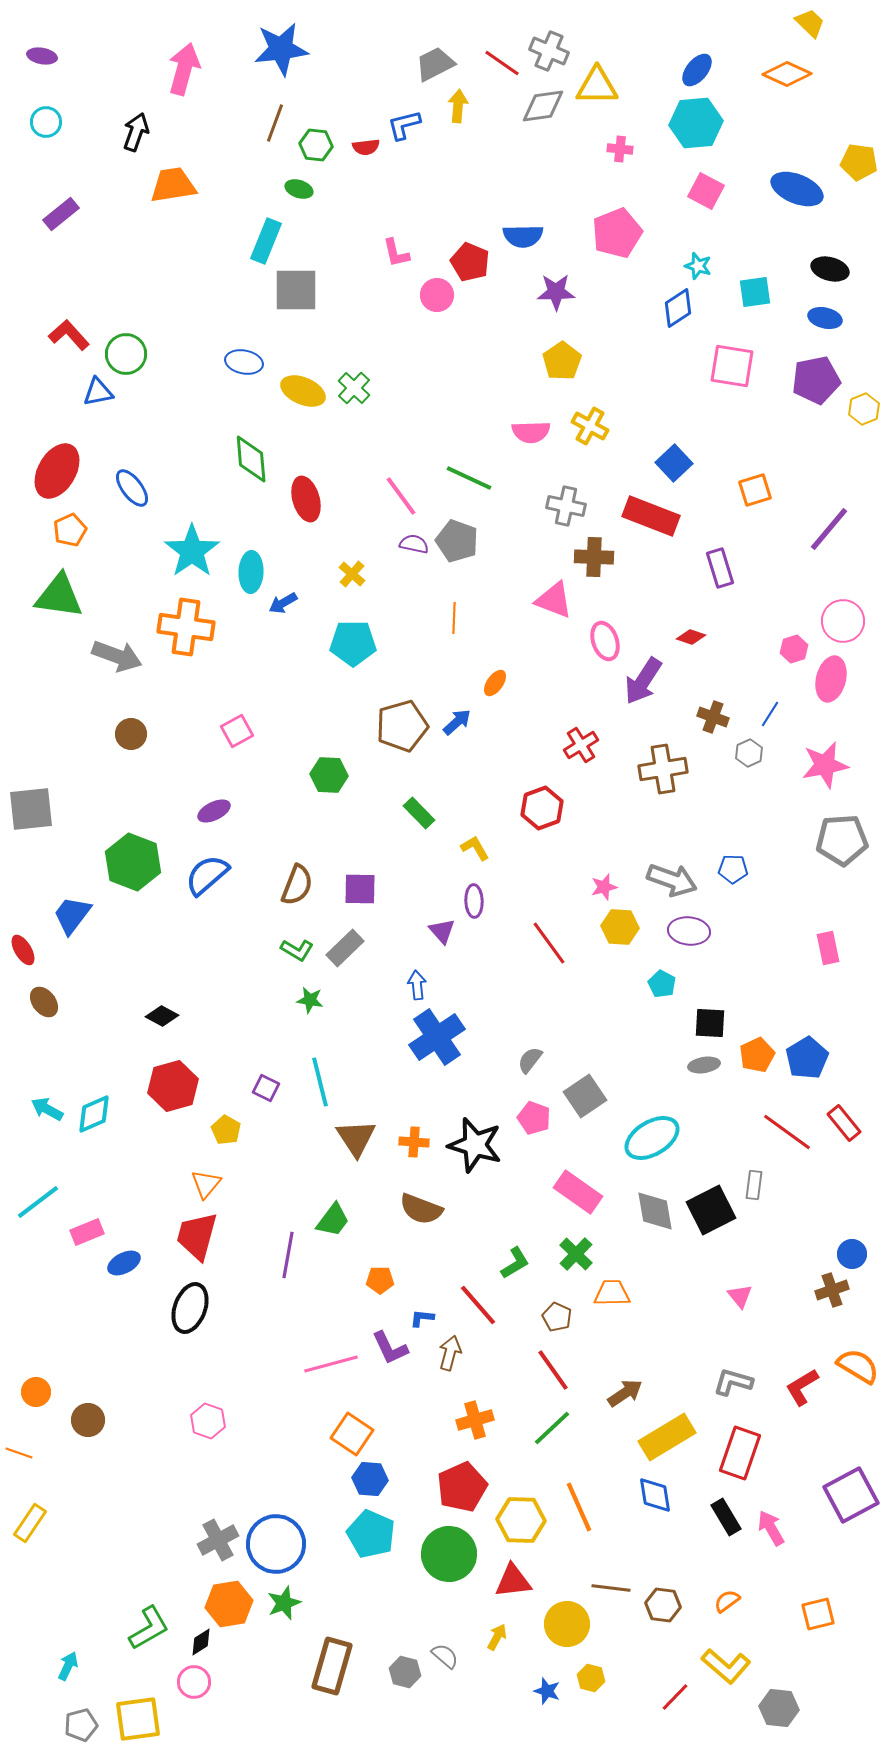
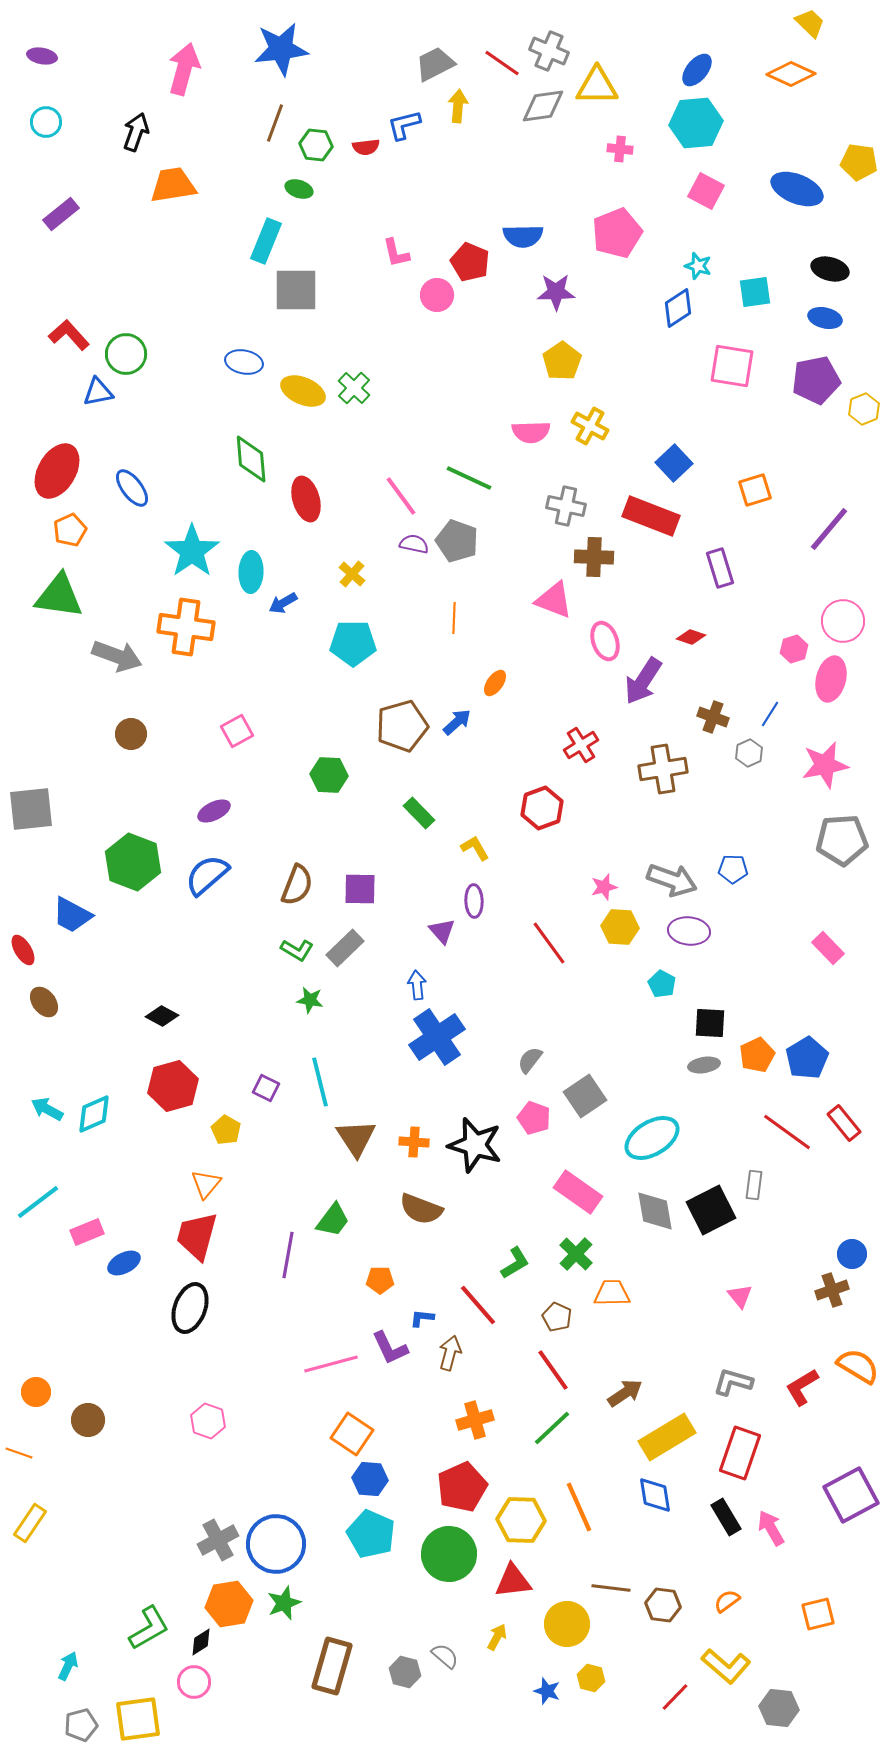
orange diamond at (787, 74): moved 4 px right
blue trapezoid at (72, 915): rotated 99 degrees counterclockwise
pink rectangle at (828, 948): rotated 32 degrees counterclockwise
